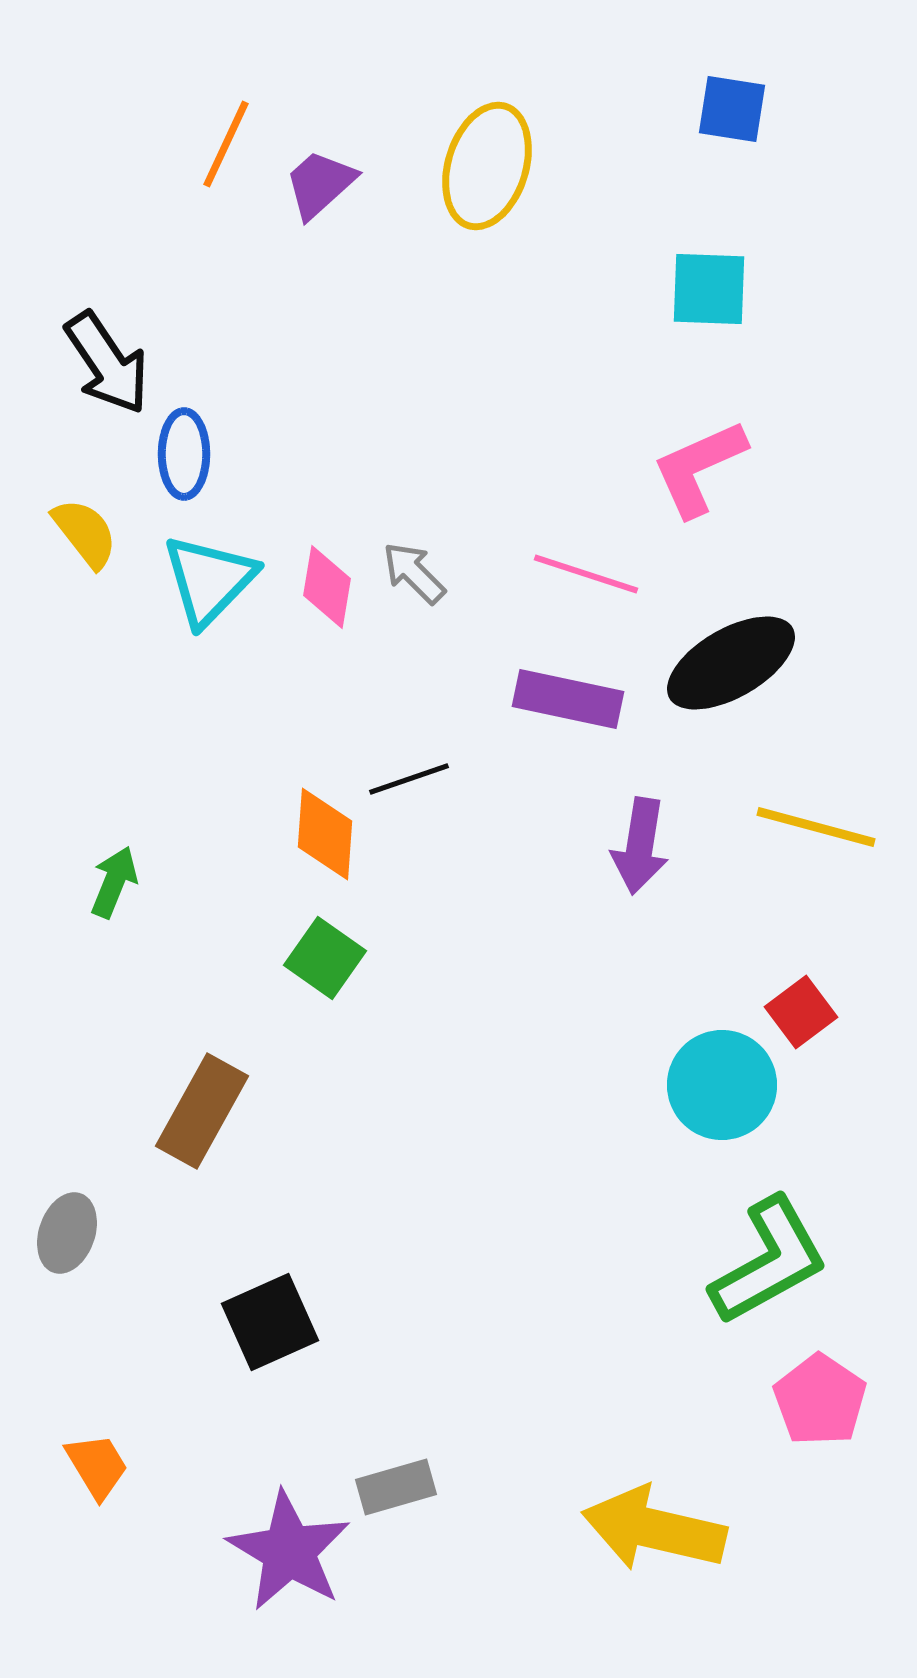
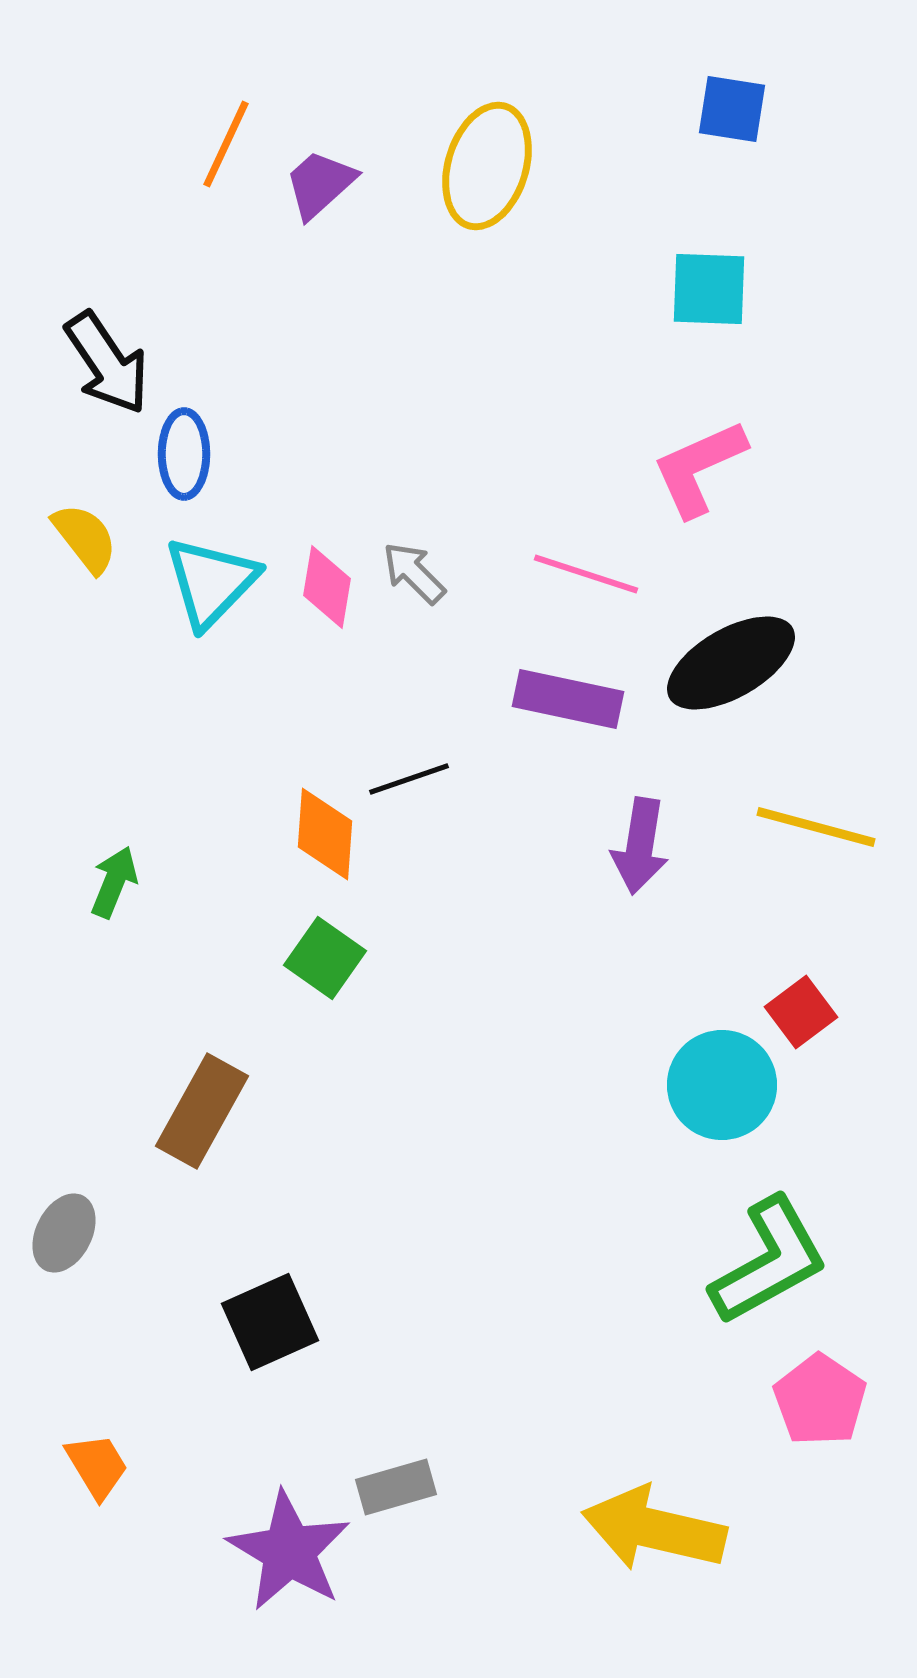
yellow semicircle: moved 5 px down
cyan triangle: moved 2 px right, 2 px down
gray ellipse: moved 3 px left; rotated 8 degrees clockwise
